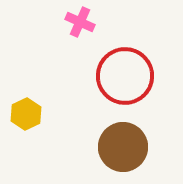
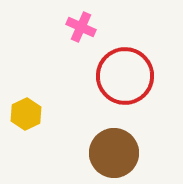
pink cross: moved 1 px right, 5 px down
brown circle: moved 9 px left, 6 px down
